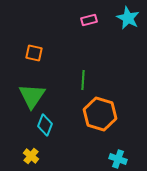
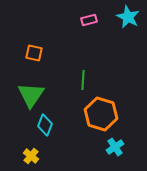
cyan star: moved 1 px up
green triangle: moved 1 px left, 1 px up
orange hexagon: moved 1 px right
cyan cross: moved 3 px left, 12 px up; rotated 36 degrees clockwise
